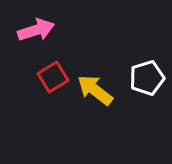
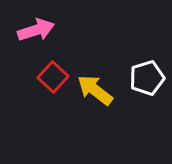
red square: rotated 16 degrees counterclockwise
